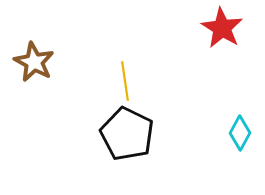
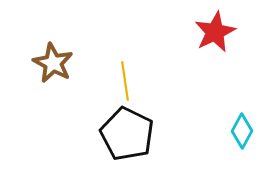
red star: moved 7 px left, 4 px down; rotated 15 degrees clockwise
brown star: moved 19 px right, 1 px down
cyan diamond: moved 2 px right, 2 px up
